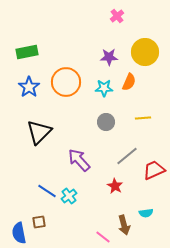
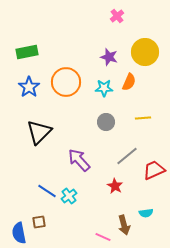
purple star: rotated 18 degrees clockwise
pink line: rotated 14 degrees counterclockwise
